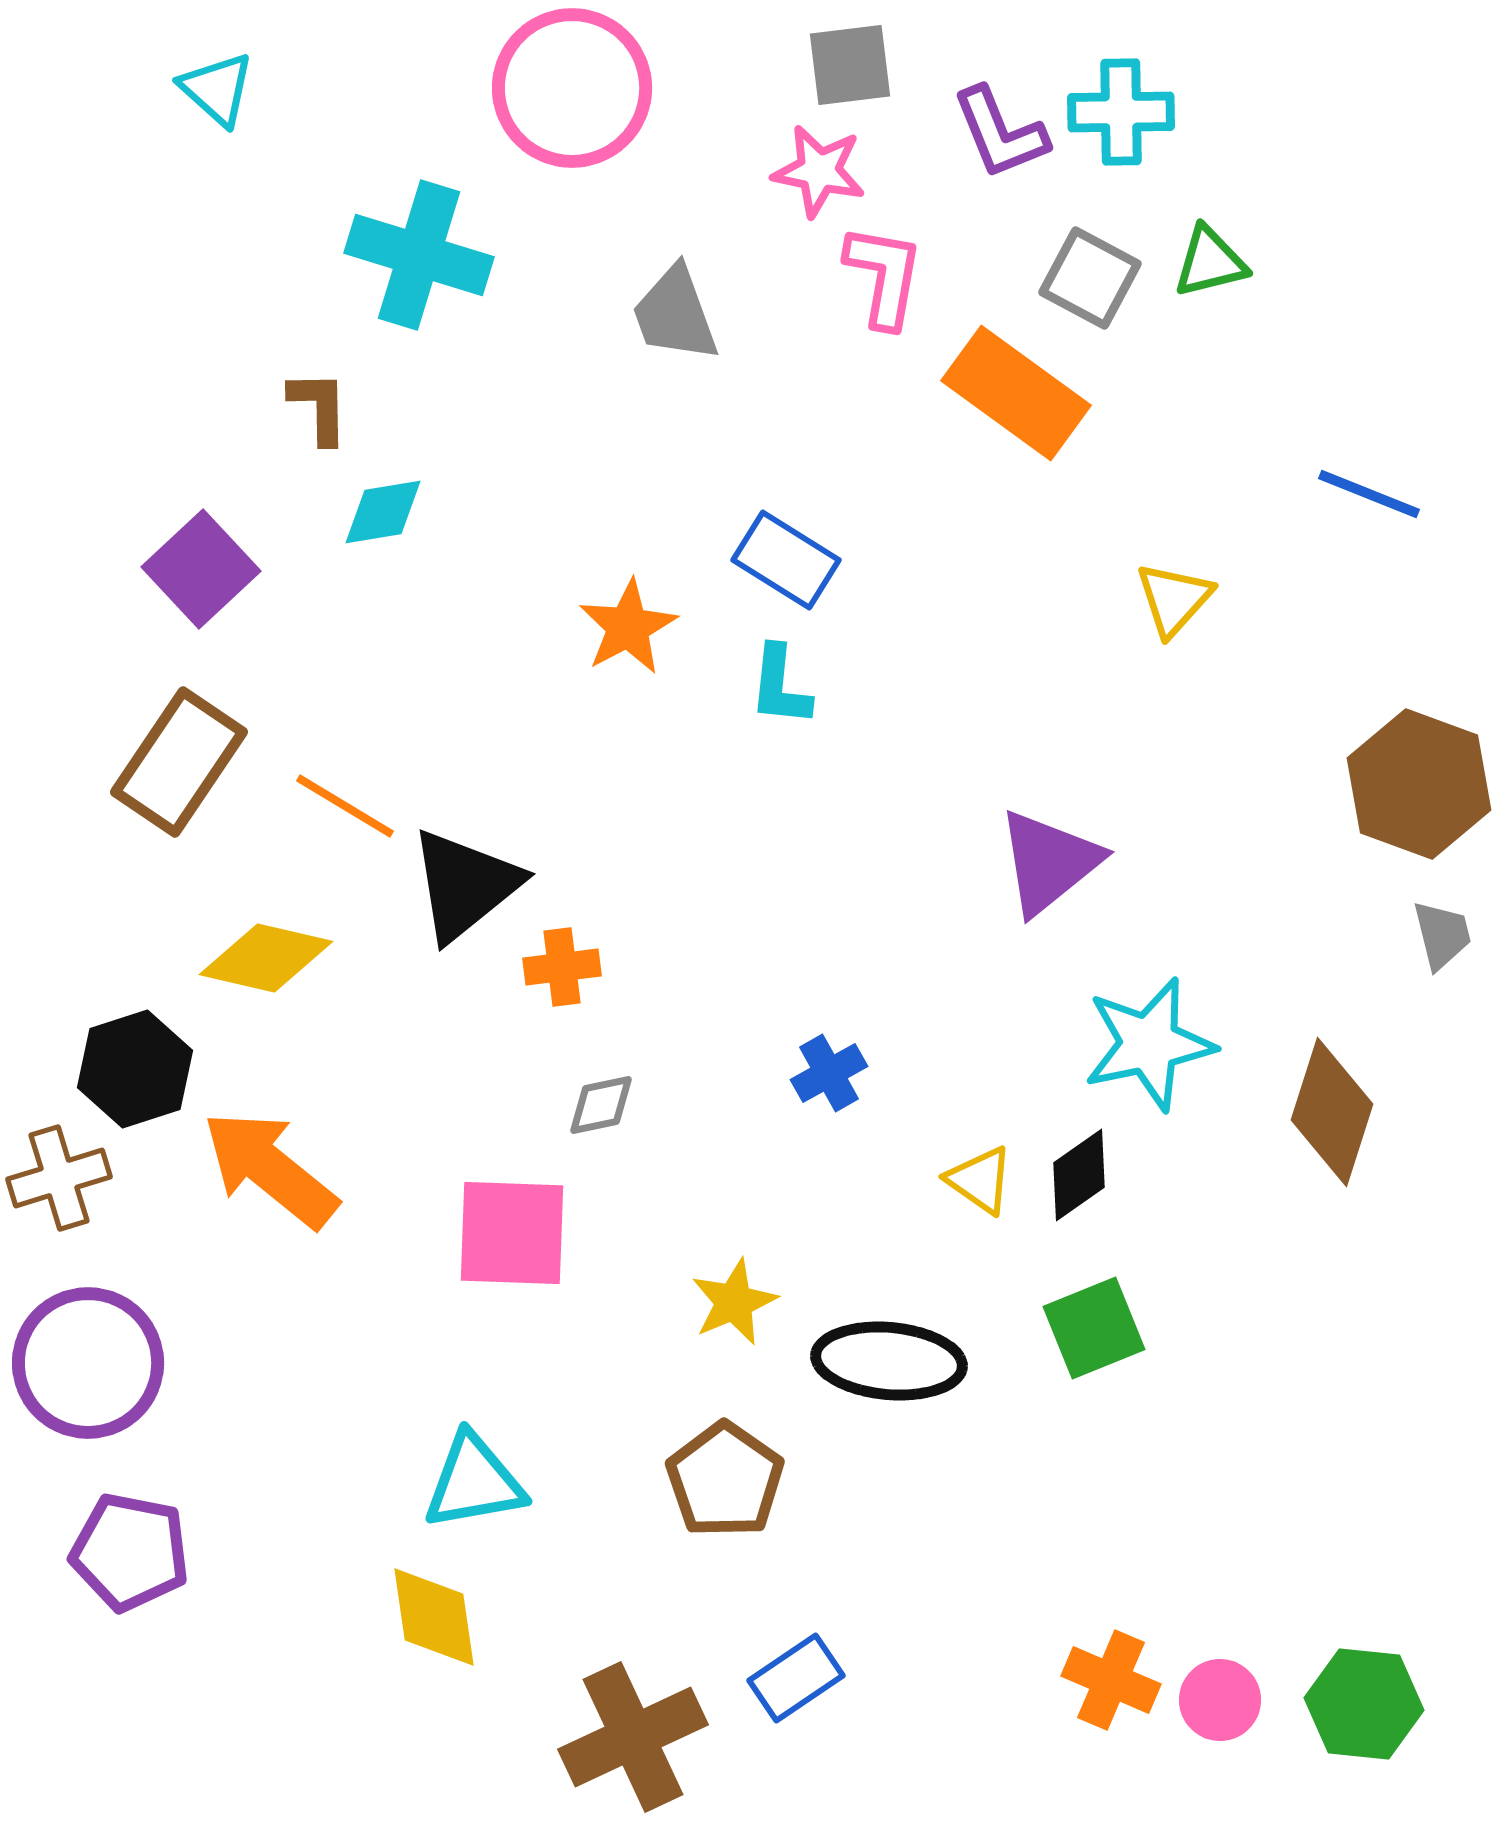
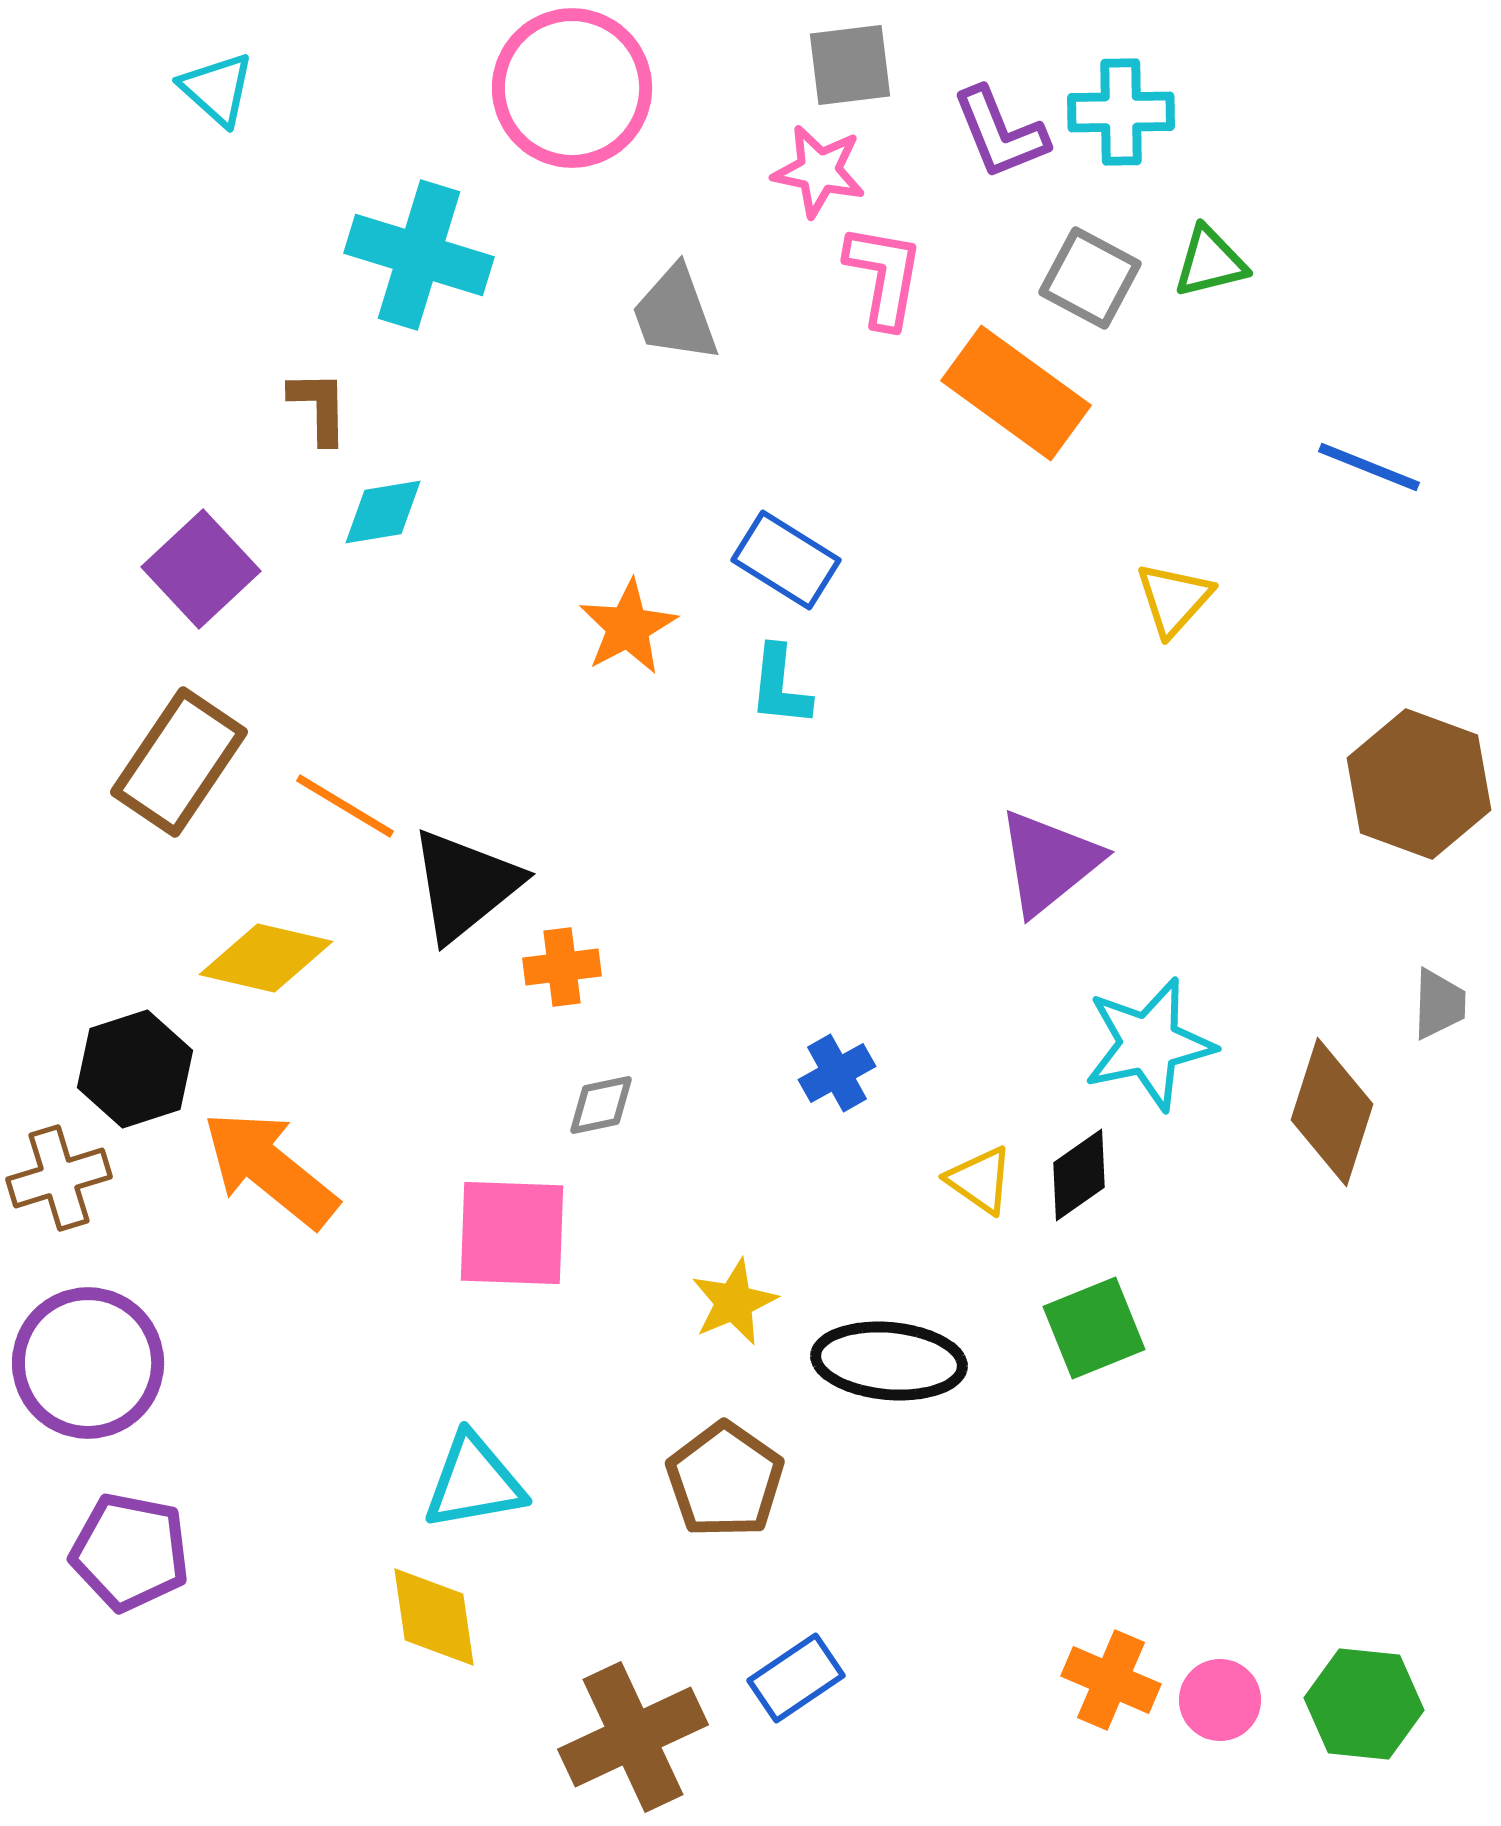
blue line at (1369, 494): moved 27 px up
gray trapezoid at (1442, 935): moved 3 px left, 69 px down; rotated 16 degrees clockwise
blue cross at (829, 1073): moved 8 px right
